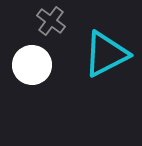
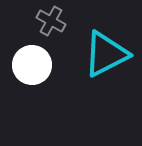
gray cross: rotated 8 degrees counterclockwise
